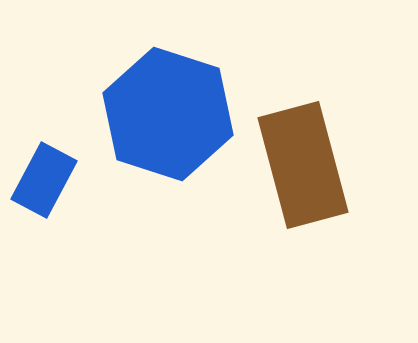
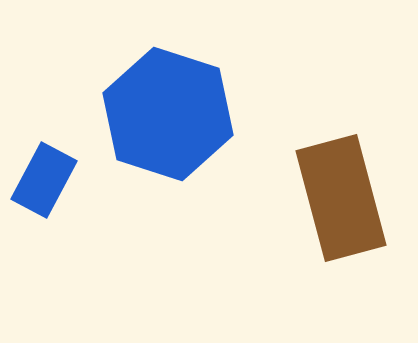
brown rectangle: moved 38 px right, 33 px down
